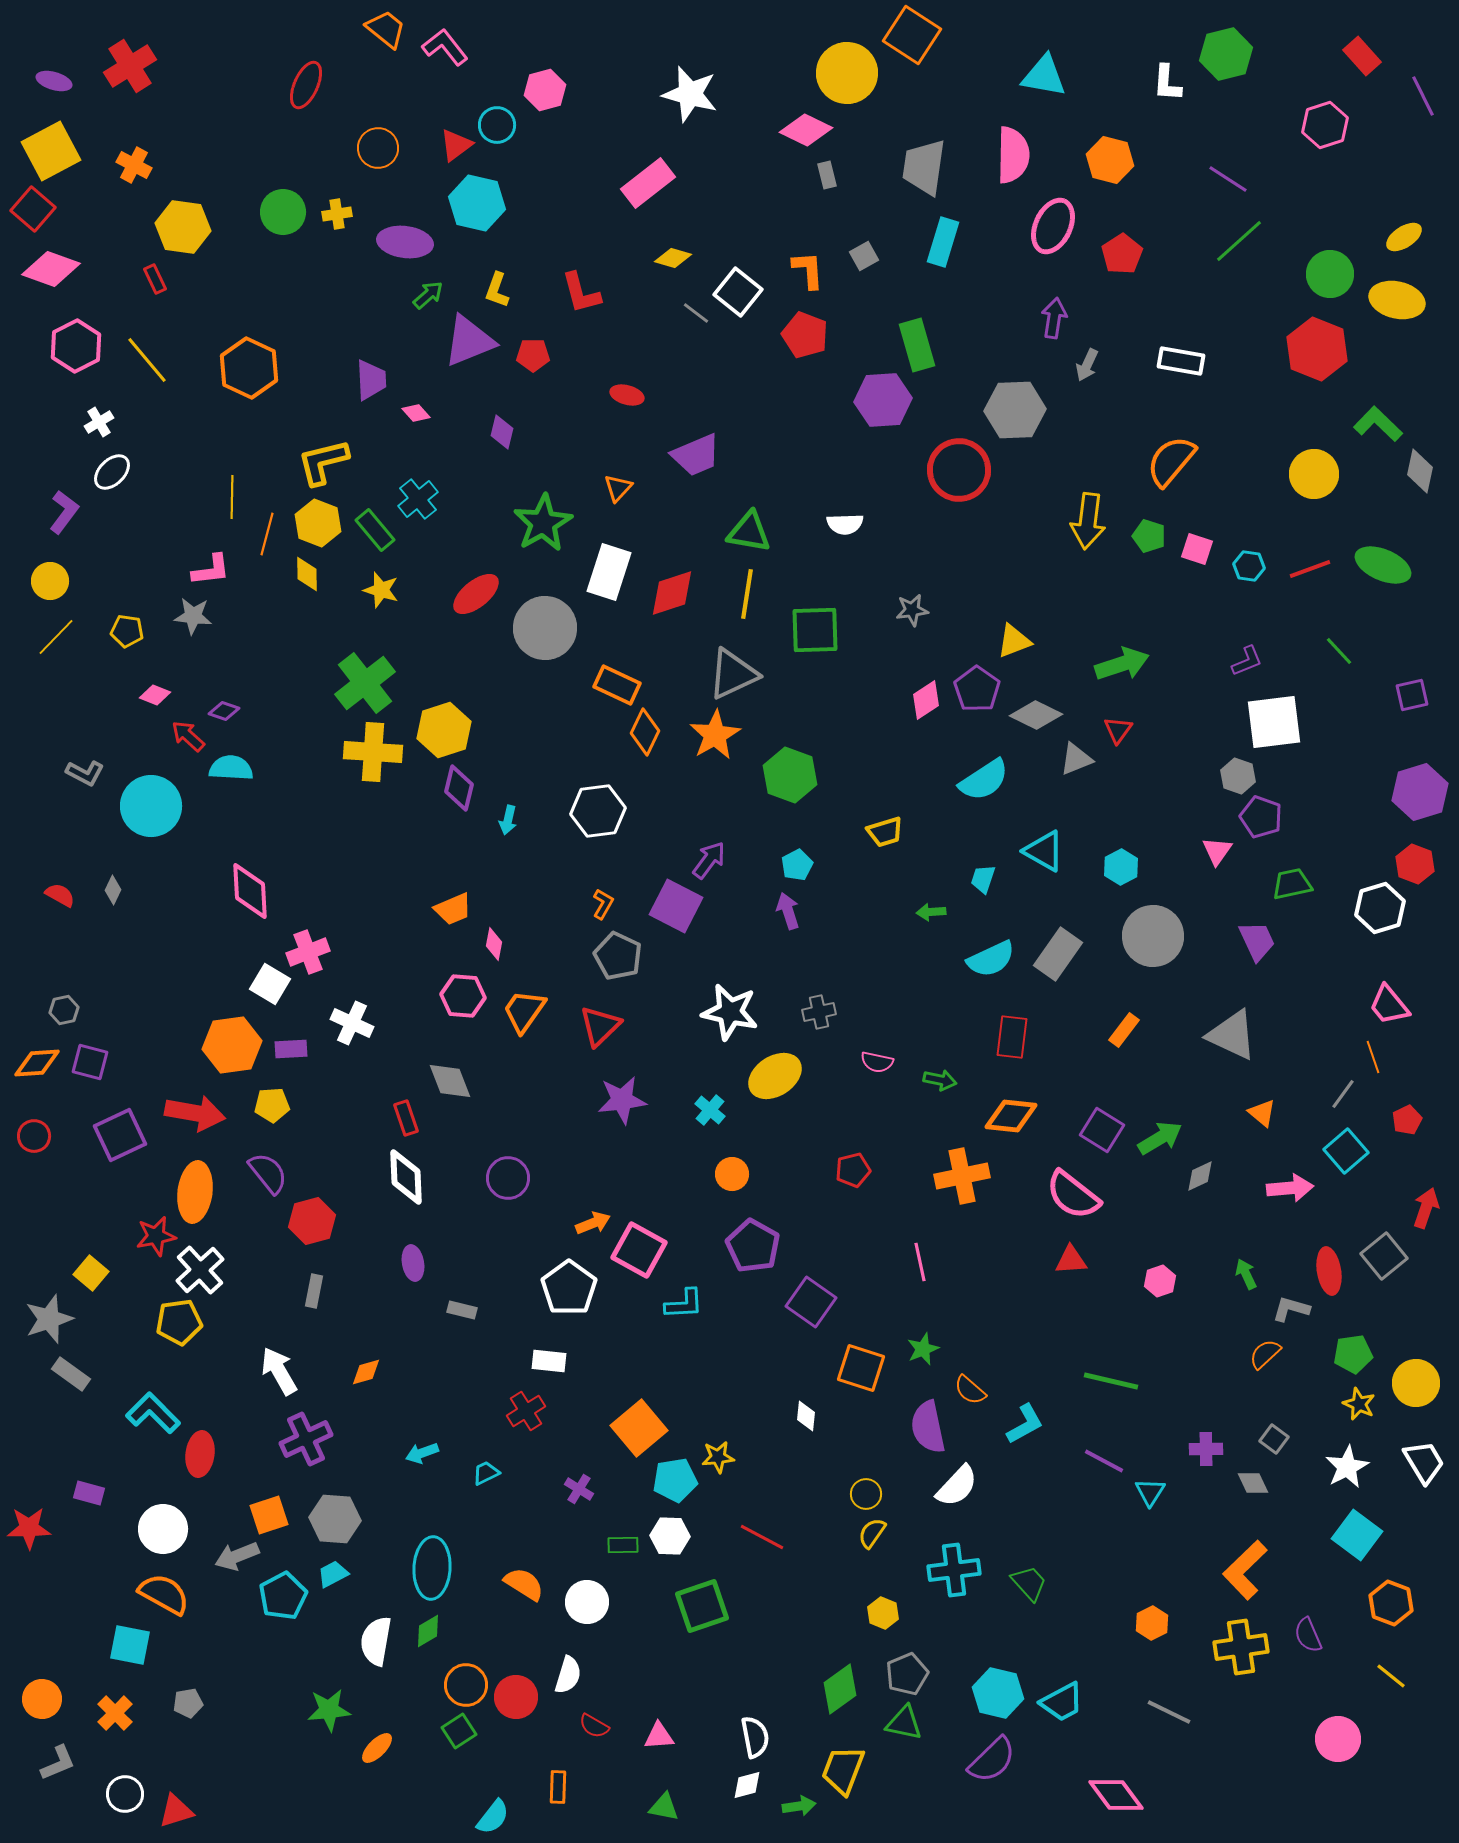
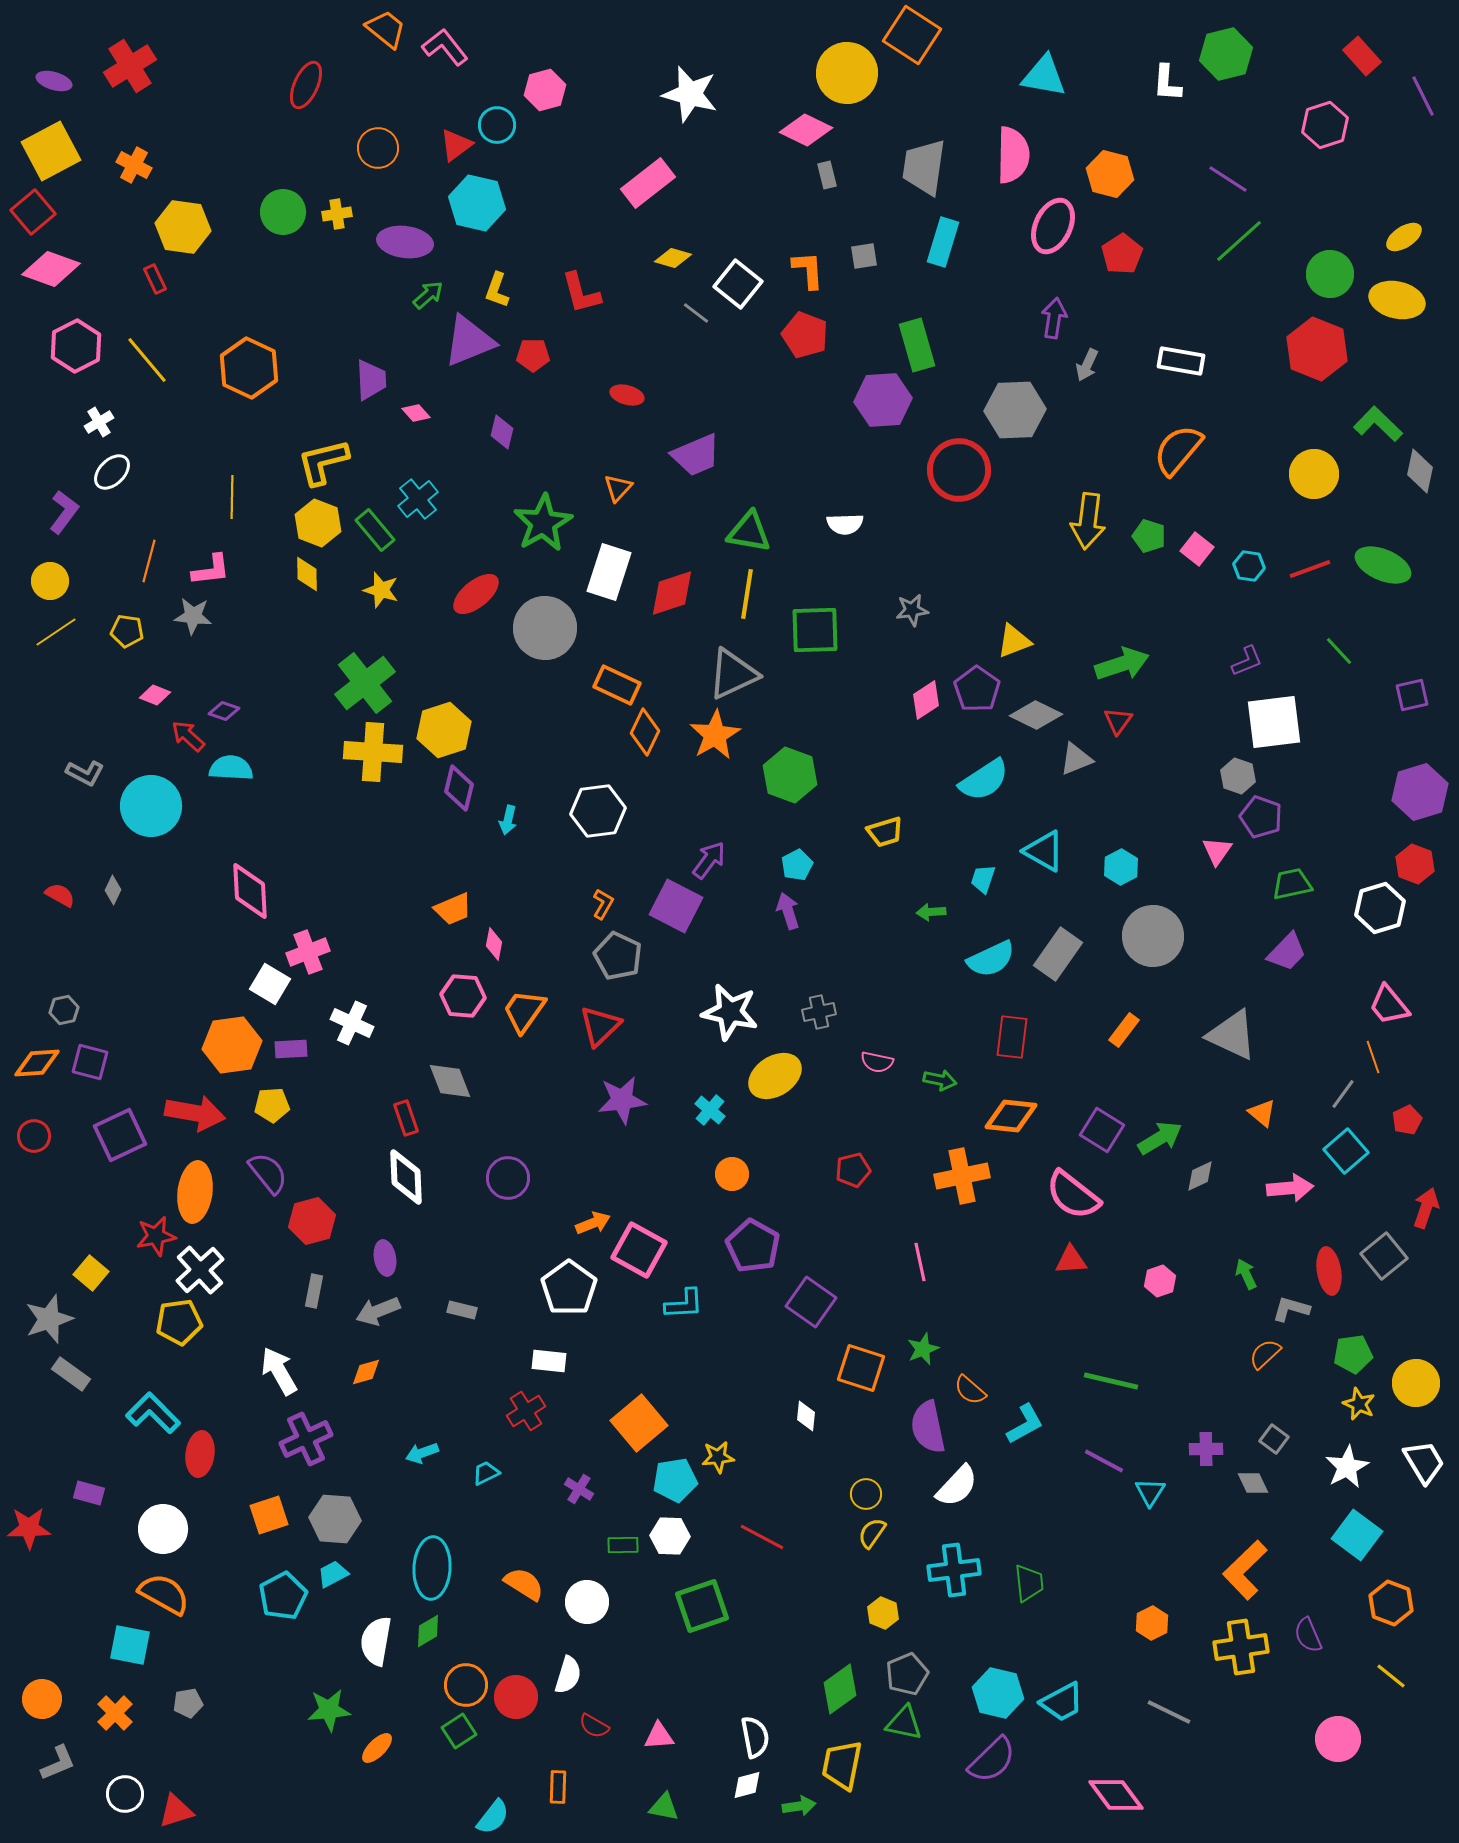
orange hexagon at (1110, 160): moved 14 px down
red square at (33, 209): moved 3 px down; rotated 9 degrees clockwise
gray square at (864, 256): rotated 20 degrees clockwise
white square at (738, 292): moved 8 px up
orange semicircle at (1171, 461): moved 7 px right, 11 px up
orange line at (267, 534): moved 118 px left, 27 px down
pink square at (1197, 549): rotated 20 degrees clockwise
yellow line at (56, 637): moved 5 px up; rotated 12 degrees clockwise
red triangle at (1118, 730): moved 9 px up
purple trapezoid at (1257, 941): moved 30 px right, 11 px down; rotated 69 degrees clockwise
purple ellipse at (413, 1263): moved 28 px left, 5 px up
orange square at (639, 1428): moved 5 px up
gray arrow at (237, 1556): moved 141 px right, 245 px up
green trapezoid at (1029, 1583): rotated 36 degrees clockwise
yellow trapezoid at (843, 1770): moved 1 px left, 5 px up; rotated 10 degrees counterclockwise
